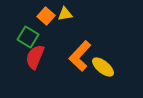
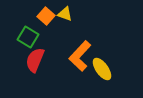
yellow triangle: rotated 28 degrees clockwise
red semicircle: moved 3 px down
yellow ellipse: moved 1 px left, 2 px down; rotated 15 degrees clockwise
